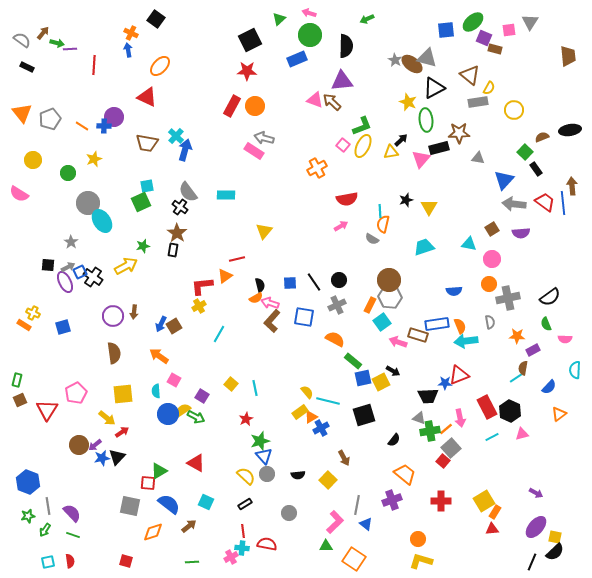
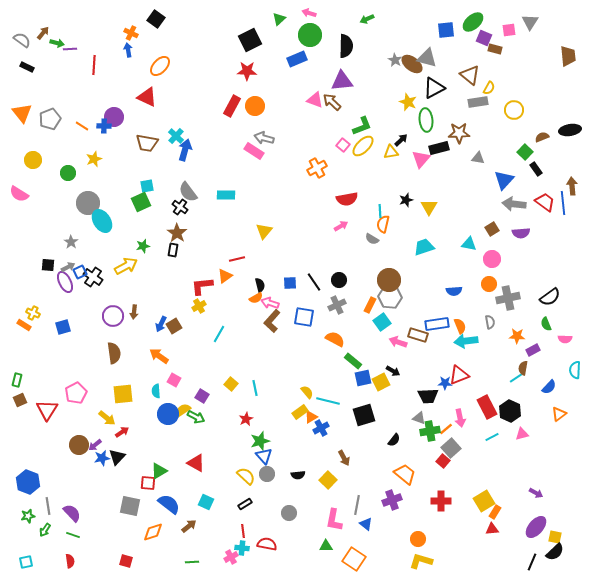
yellow ellipse at (363, 146): rotated 20 degrees clockwise
pink L-shape at (335, 522): moved 1 px left, 2 px up; rotated 145 degrees clockwise
cyan square at (48, 562): moved 22 px left
